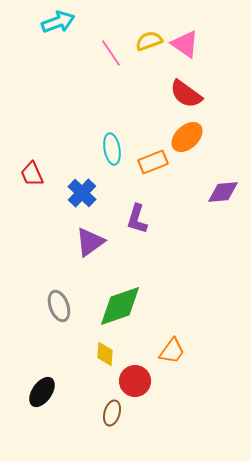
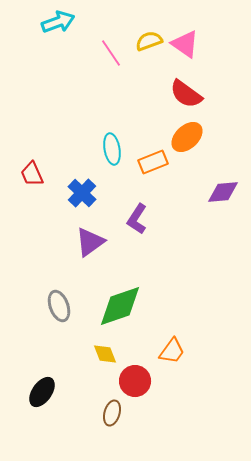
purple L-shape: rotated 16 degrees clockwise
yellow diamond: rotated 25 degrees counterclockwise
